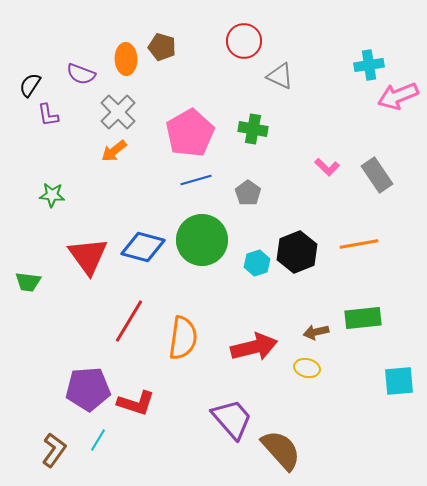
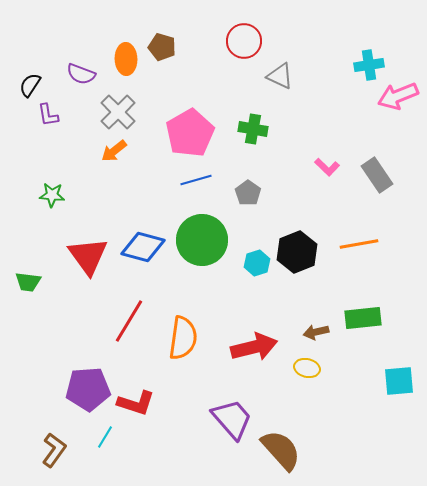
cyan line: moved 7 px right, 3 px up
